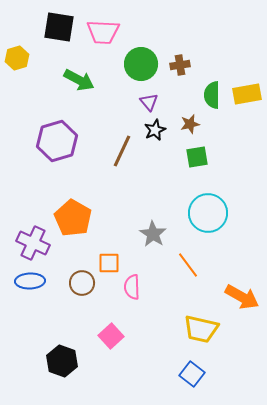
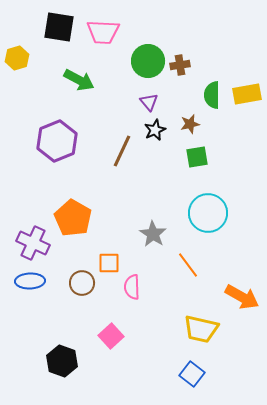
green circle: moved 7 px right, 3 px up
purple hexagon: rotated 6 degrees counterclockwise
